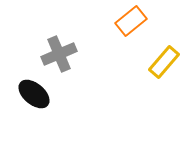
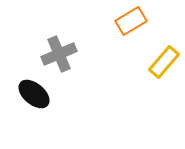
orange rectangle: rotated 8 degrees clockwise
